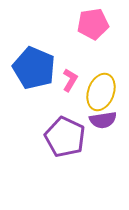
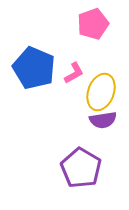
pink pentagon: rotated 12 degrees counterclockwise
pink L-shape: moved 4 px right, 7 px up; rotated 30 degrees clockwise
purple pentagon: moved 16 px right, 31 px down; rotated 6 degrees clockwise
